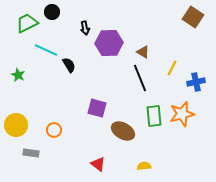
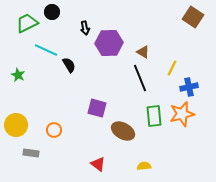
blue cross: moved 7 px left, 5 px down
